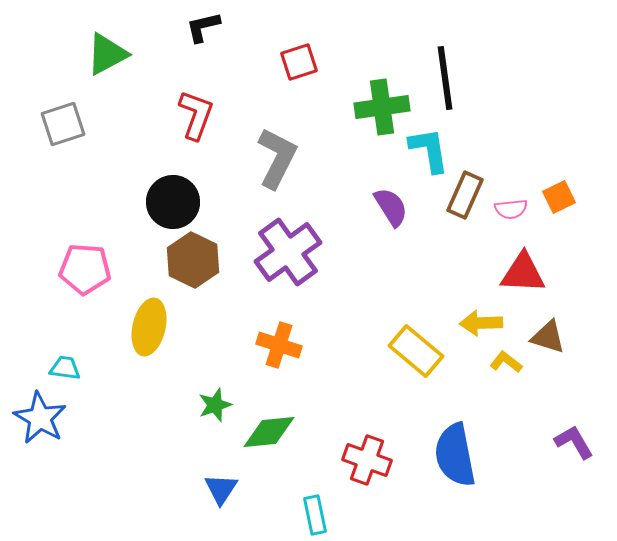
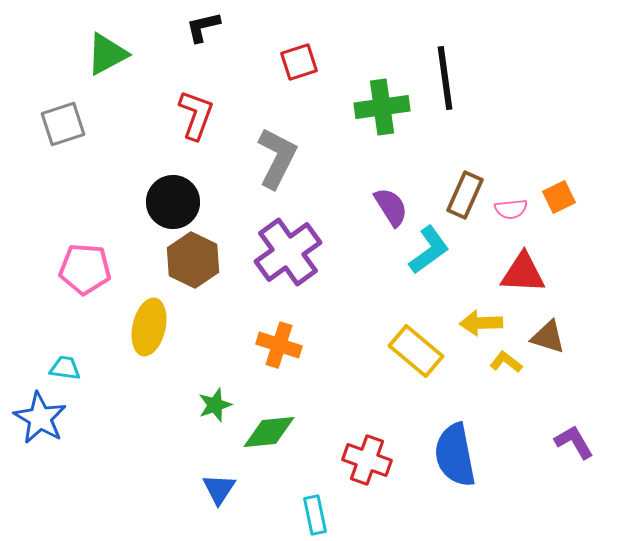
cyan L-shape: moved 100 px down; rotated 63 degrees clockwise
blue triangle: moved 2 px left
